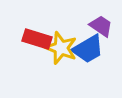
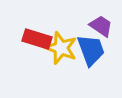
blue trapezoid: moved 3 px right, 1 px down; rotated 80 degrees counterclockwise
